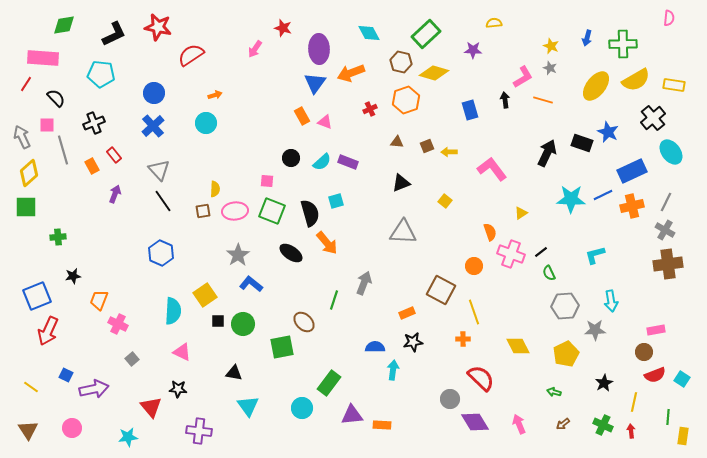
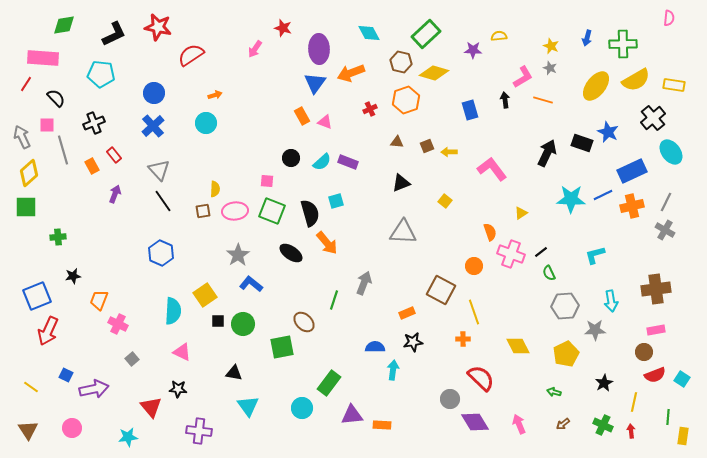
yellow semicircle at (494, 23): moved 5 px right, 13 px down
brown cross at (668, 264): moved 12 px left, 25 px down
